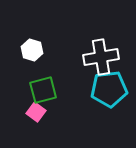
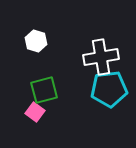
white hexagon: moved 4 px right, 9 px up
green square: moved 1 px right
pink square: moved 1 px left
